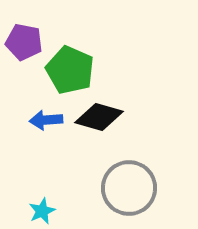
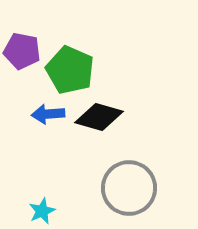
purple pentagon: moved 2 px left, 9 px down
blue arrow: moved 2 px right, 6 px up
